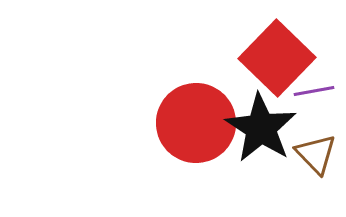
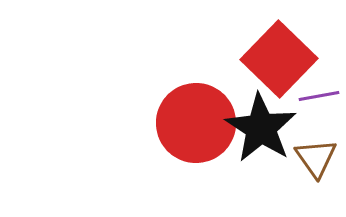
red square: moved 2 px right, 1 px down
purple line: moved 5 px right, 5 px down
brown triangle: moved 4 px down; rotated 9 degrees clockwise
